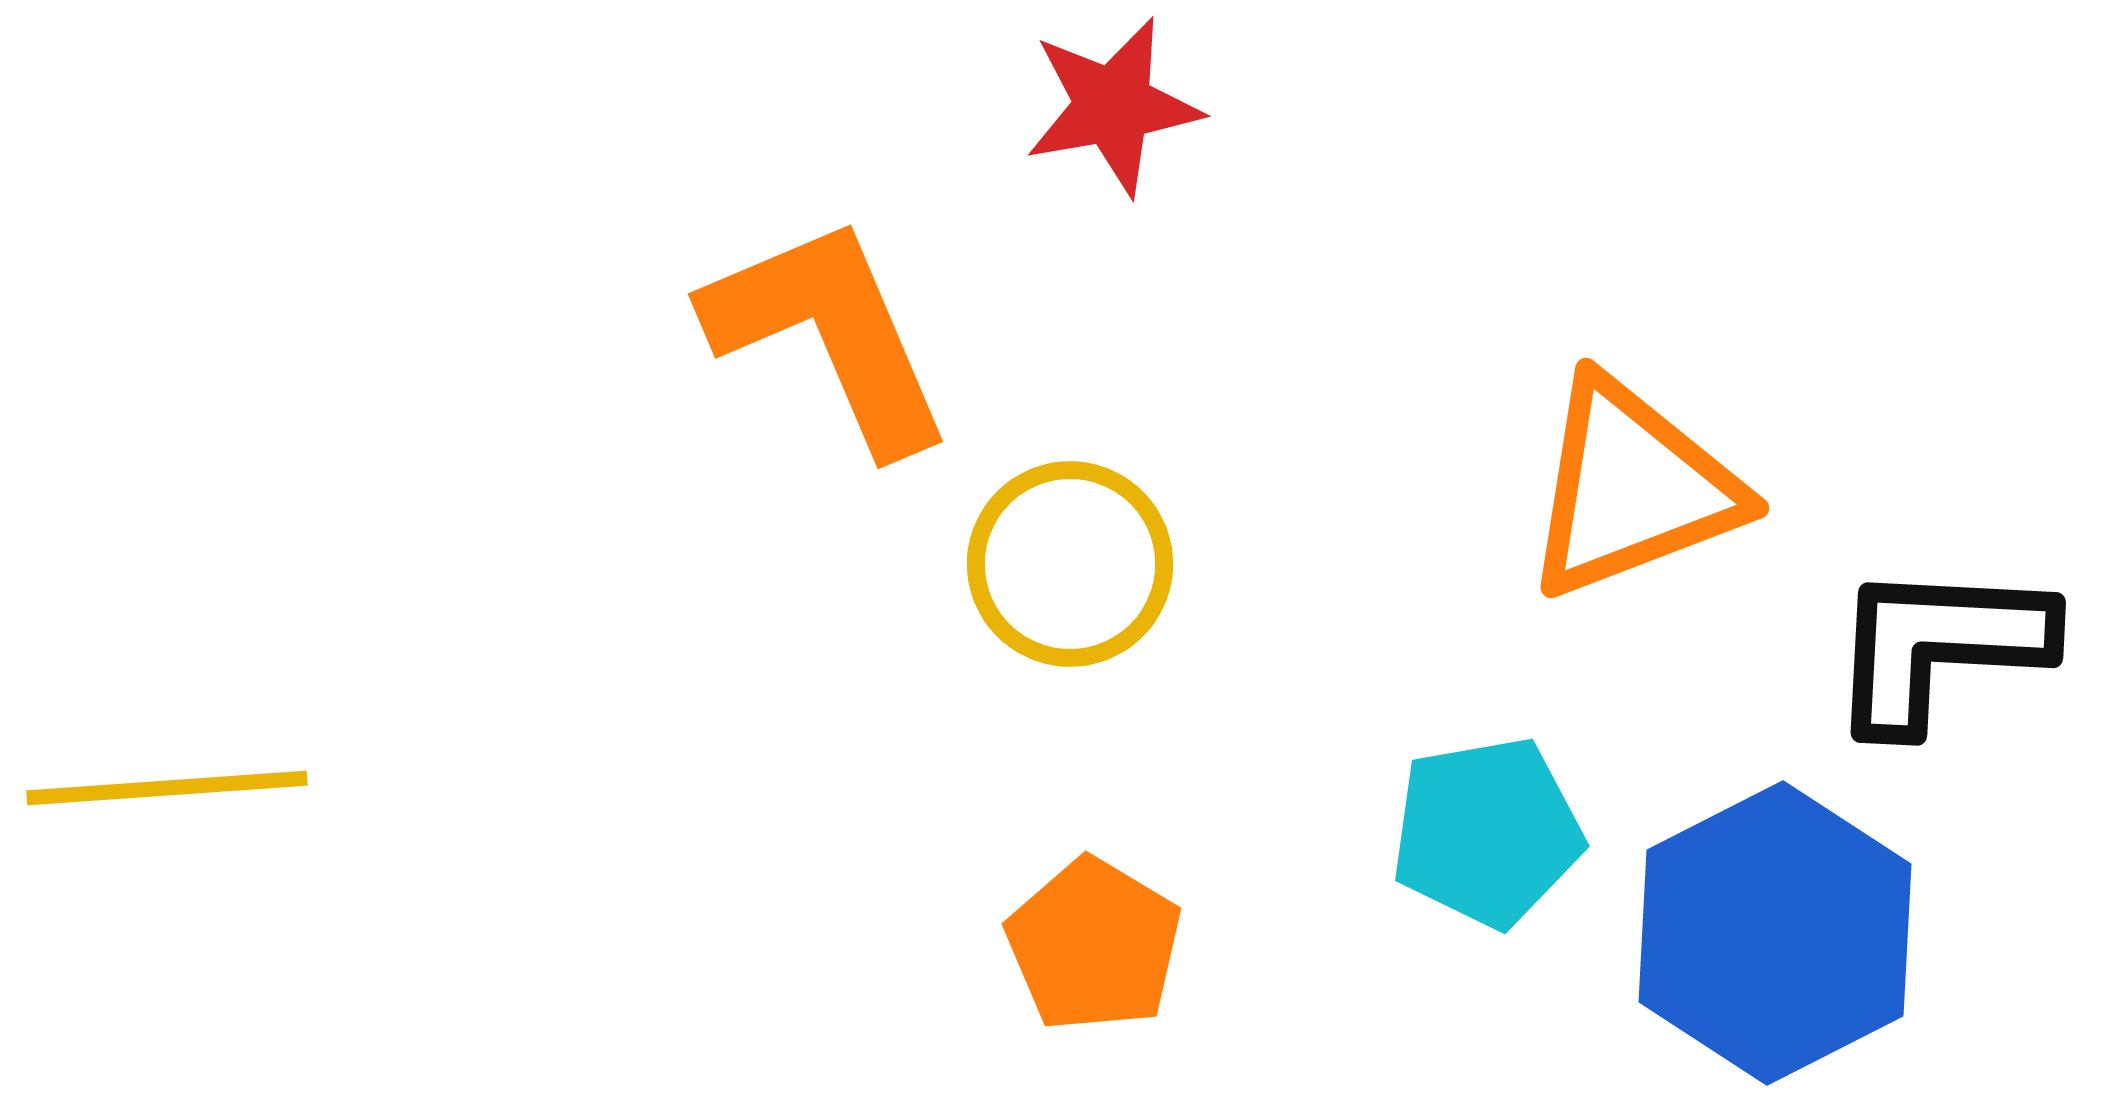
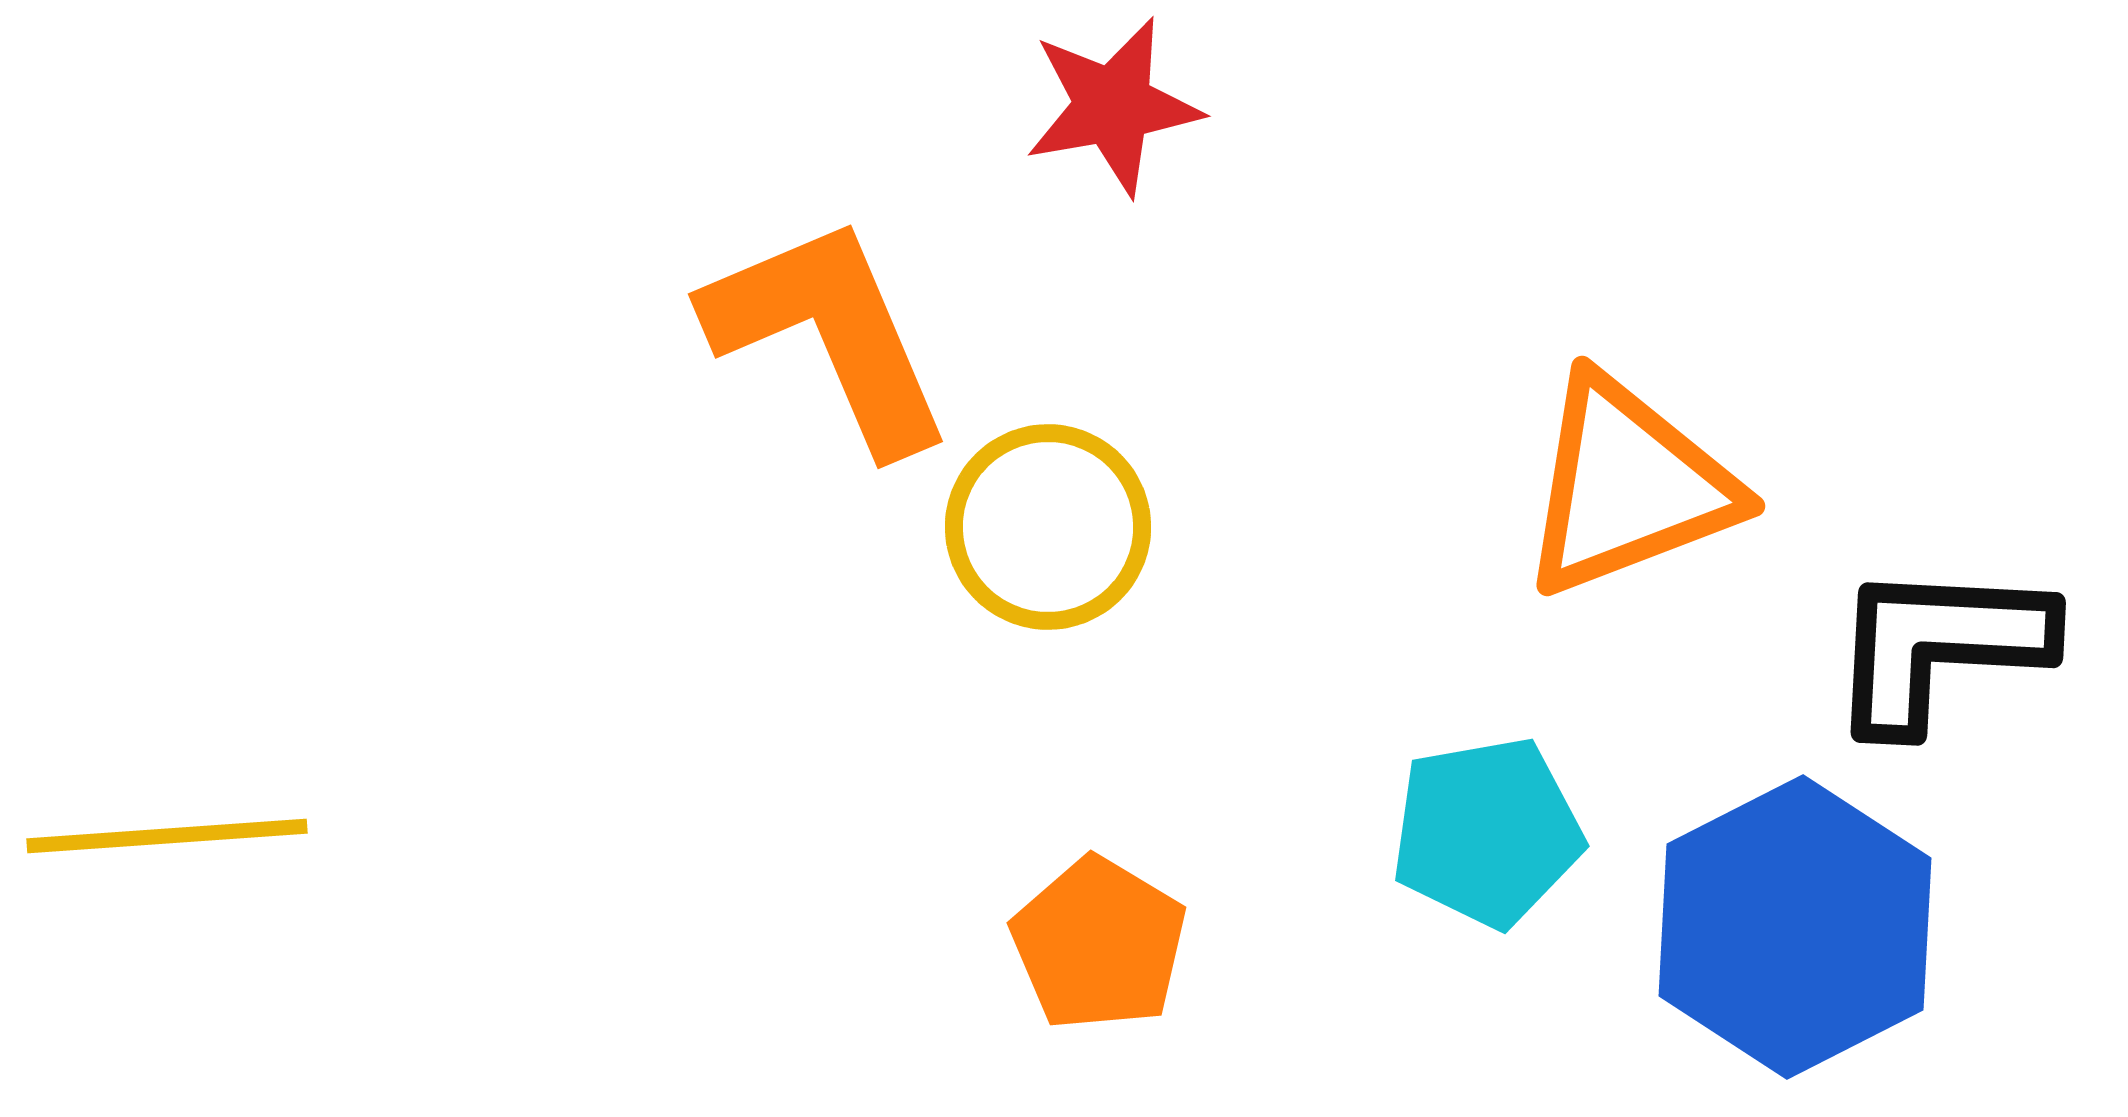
orange triangle: moved 4 px left, 2 px up
yellow circle: moved 22 px left, 37 px up
yellow line: moved 48 px down
blue hexagon: moved 20 px right, 6 px up
orange pentagon: moved 5 px right, 1 px up
